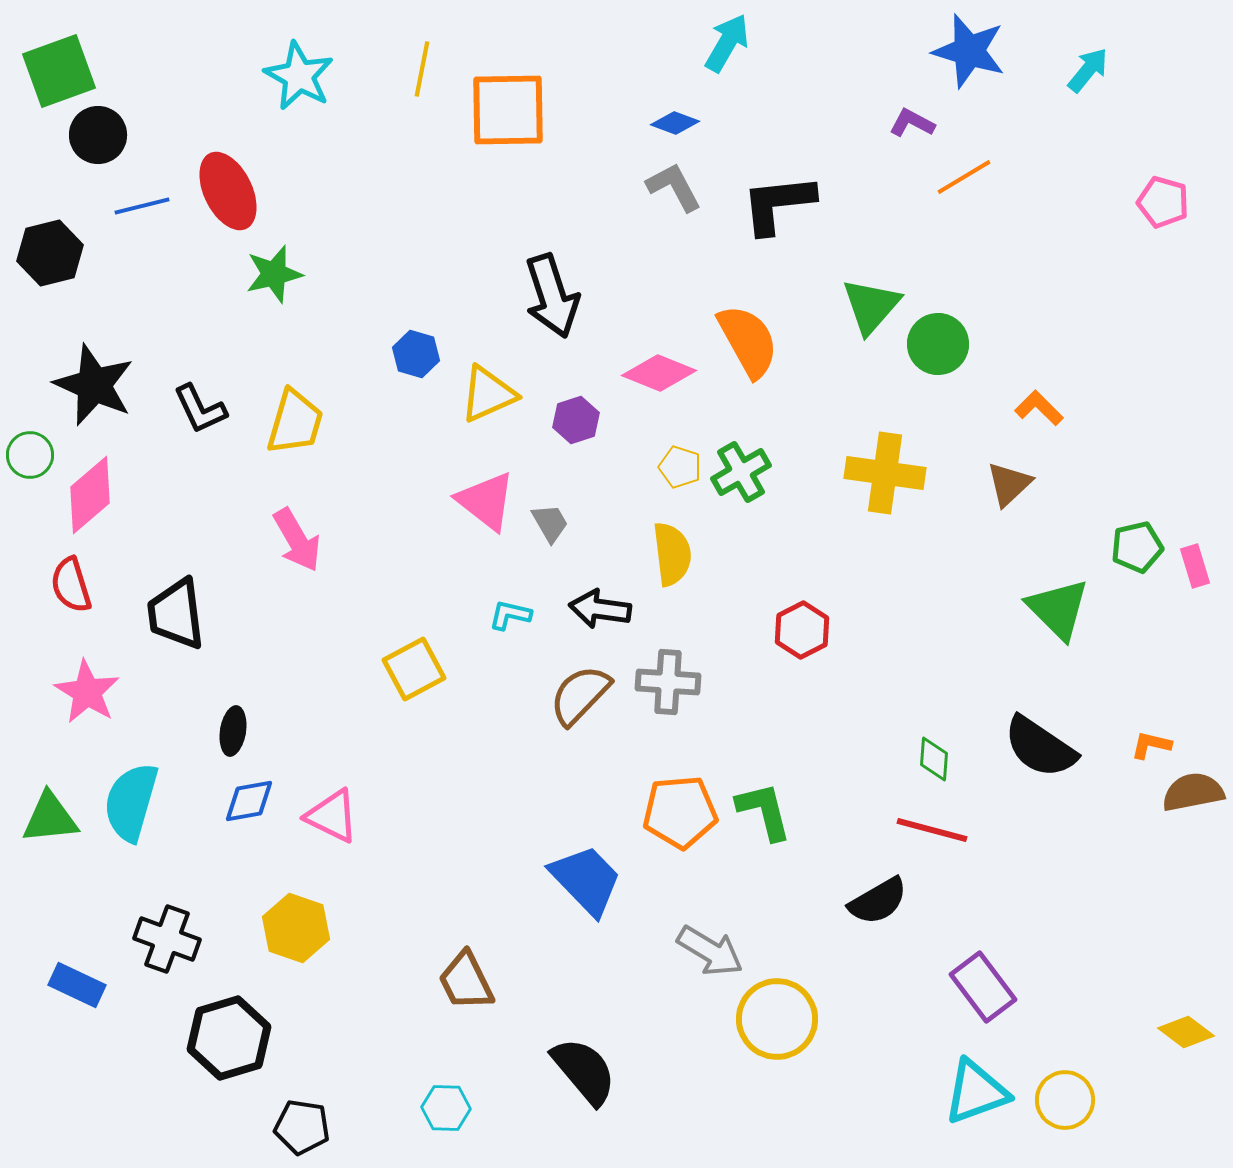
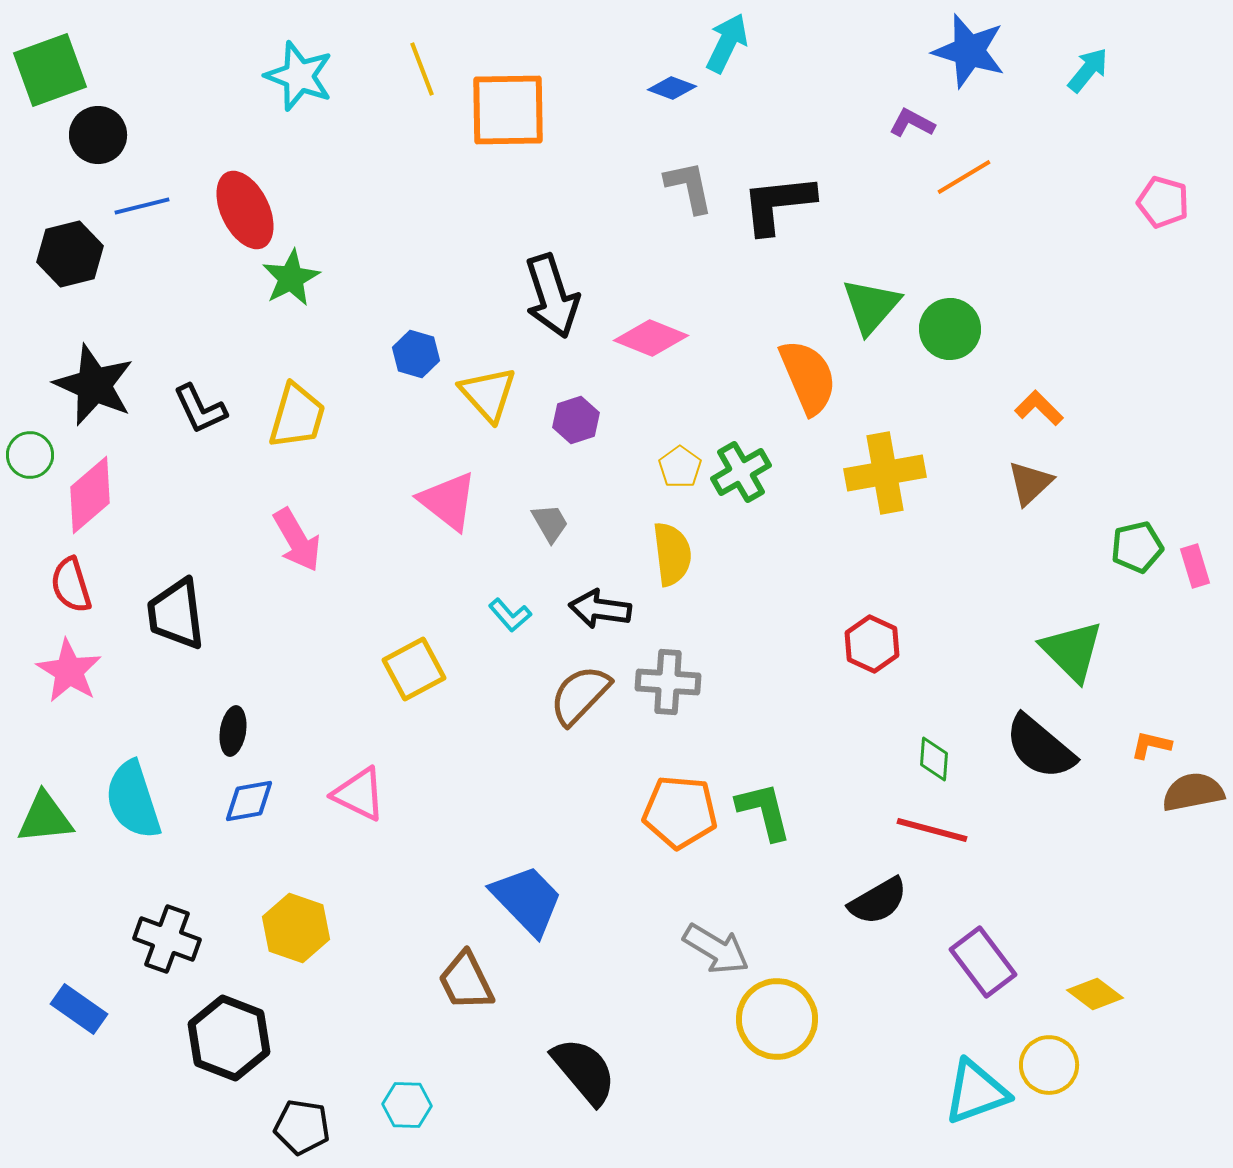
cyan arrow at (727, 43): rotated 4 degrees counterclockwise
yellow line at (422, 69): rotated 32 degrees counterclockwise
green square at (59, 71): moved 9 px left, 1 px up
cyan star at (299, 76): rotated 8 degrees counterclockwise
blue diamond at (675, 123): moved 3 px left, 35 px up
gray L-shape at (674, 187): moved 15 px right; rotated 16 degrees clockwise
red ellipse at (228, 191): moved 17 px right, 19 px down
black hexagon at (50, 253): moved 20 px right, 1 px down
green star at (274, 274): moved 17 px right, 4 px down; rotated 14 degrees counterclockwise
orange semicircle at (748, 341): moved 60 px right, 36 px down; rotated 6 degrees clockwise
green circle at (938, 344): moved 12 px right, 15 px up
pink diamond at (659, 373): moved 8 px left, 35 px up
yellow triangle at (488, 394): rotated 48 degrees counterclockwise
yellow trapezoid at (295, 422): moved 2 px right, 6 px up
yellow pentagon at (680, 467): rotated 18 degrees clockwise
yellow cross at (885, 473): rotated 18 degrees counterclockwise
brown triangle at (1009, 484): moved 21 px right, 1 px up
pink triangle at (486, 501): moved 38 px left
green triangle at (1058, 609): moved 14 px right, 42 px down
cyan L-shape at (510, 615): rotated 144 degrees counterclockwise
red hexagon at (802, 630): moved 70 px right, 14 px down; rotated 8 degrees counterclockwise
pink star at (87, 692): moved 18 px left, 21 px up
black semicircle at (1040, 747): rotated 6 degrees clockwise
cyan semicircle at (131, 802): moved 2 px right, 2 px up; rotated 34 degrees counterclockwise
orange pentagon at (680, 812): rotated 10 degrees clockwise
pink triangle at (332, 816): moved 27 px right, 22 px up
green triangle at (50, 818): moved 5 px left
blue trapezoid at (586, 880): moved 59 px left, 20 px down
gray arrow at (710, 951): moved 6 px right, 2 px up
blue rectangle at (77, 985): moved 2 px right, 24 px down; rotated 10 degrees clockwise
purple rectangle at (983, 987): moved 25 px up
yellow diamond at (1186, 1032): moved 91 px left, 38 px up
black hexagon at (229, 1038): rotated 22 degrees counterclockwise
yellow circle at (1065, 1100): moved 16 px left, 35 px up
cyan hexagon at (446, 1108): moved 39 px left, 3 px up
